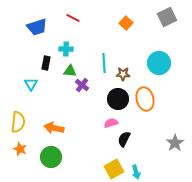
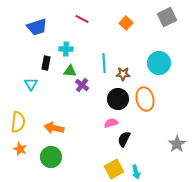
red line: moved 9 px right, 1 px down
gray star: moved 2 px right, 1 px down
